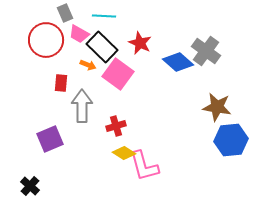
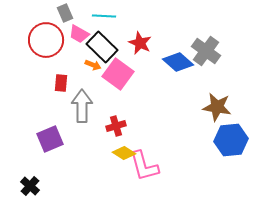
orange arrow: moved 5 px right
